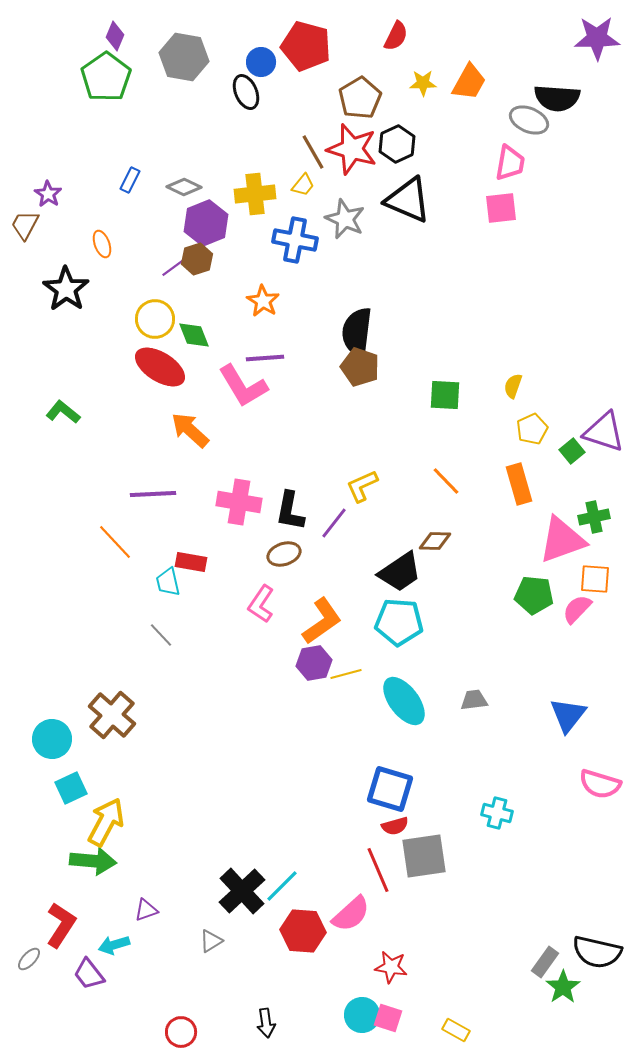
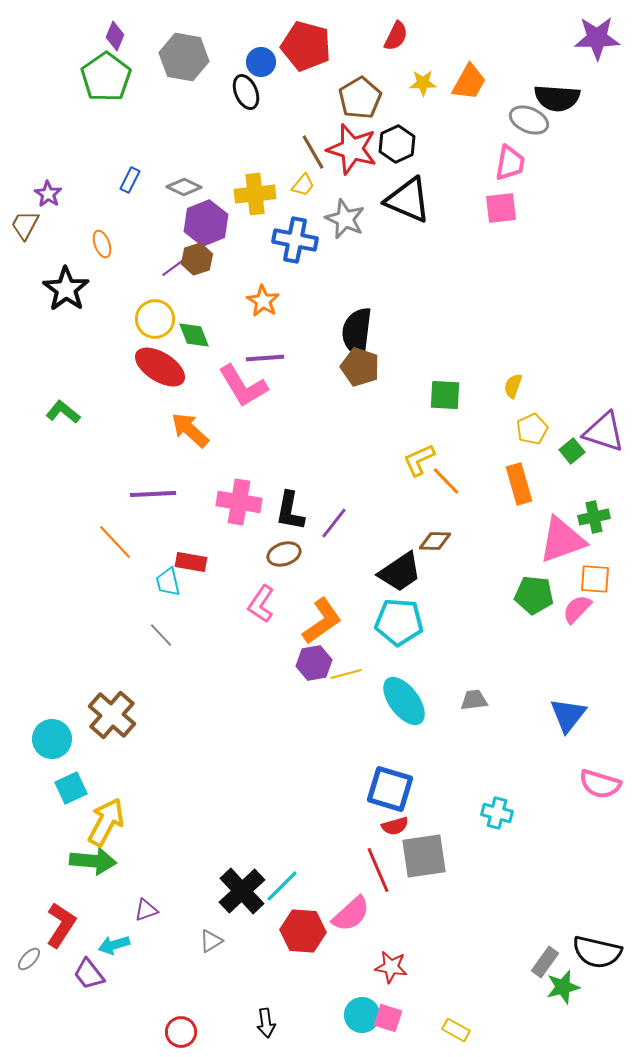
yellow L-shape at (362, 486): moved 57 px right, 26 px up
green star at (563, 987): rotated 20 degrees clockwise
